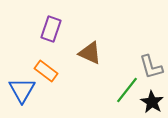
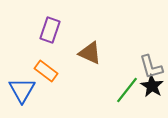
purple rectangle: moved 1 px left, 1 px down
black star: moved 16 px up
